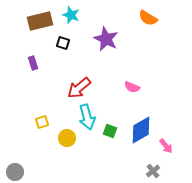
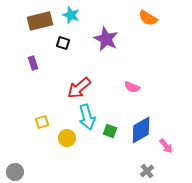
gray cross: moved 6 px left
